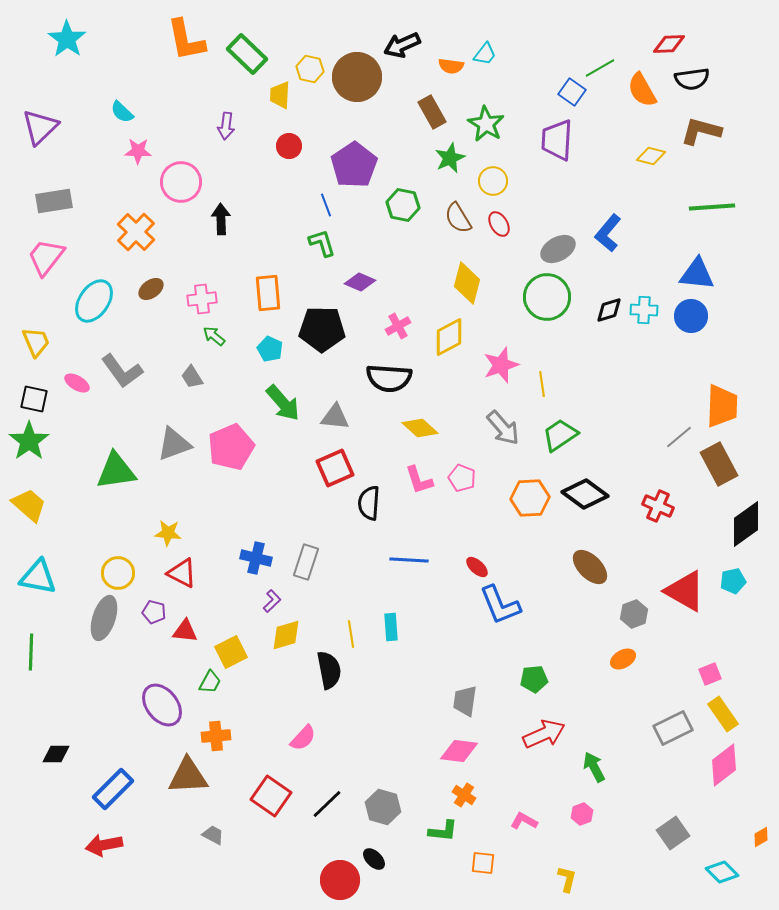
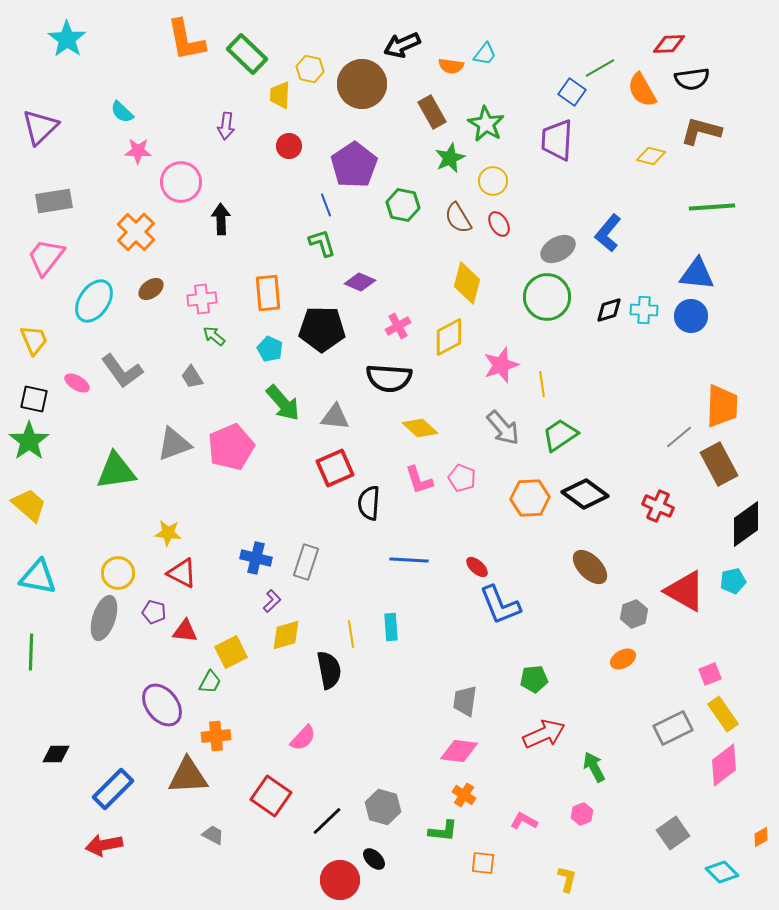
brown circle at (357, 77): moved 5 px right, 7 px down
yellow trapezoid at (36, 342): moved 2 px left, 2 px up
black line at (327, 804): moved 17 px down
